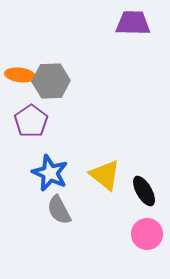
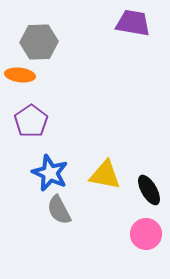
purple trapezoid: rotated 9 degrees clockwise
gray hexagon: moved 12 px left, 39 px up
yellow triangle: rotated 28 degrees counterclockwise
black ellipse: moved 5 px right, 1 px up
pink circle: moved 1 px left
